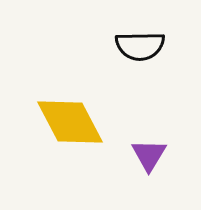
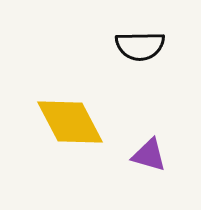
purple triangle: rotated 45 degrees counterclockwise
